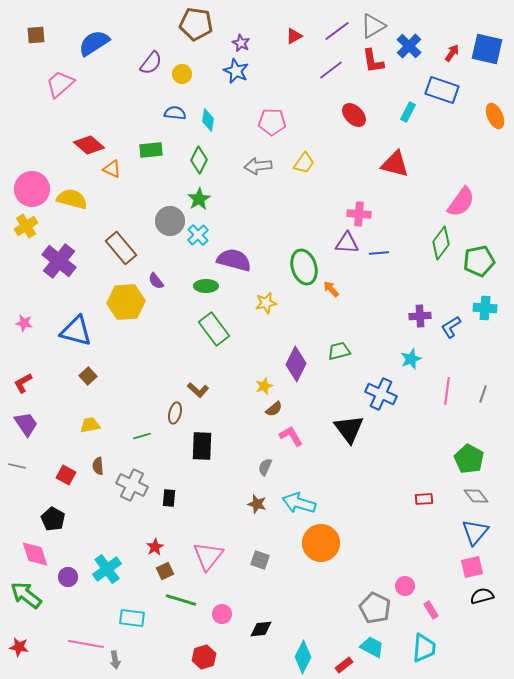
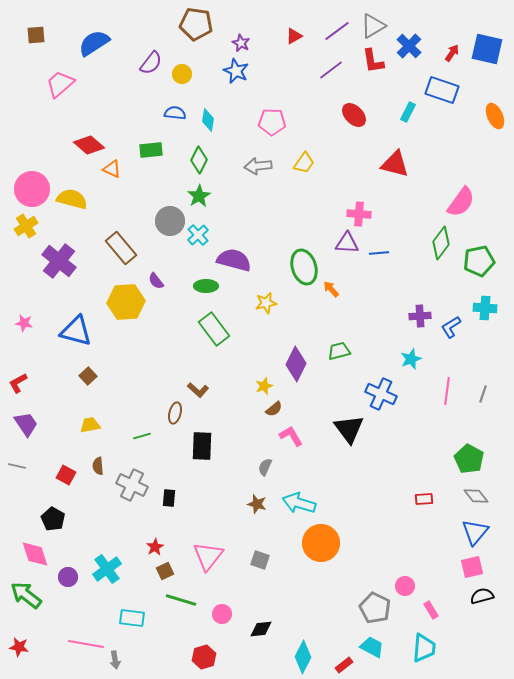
green star at (199, 199): moved 3 px up
red L-shape at (23, 383): moved 5 px left
